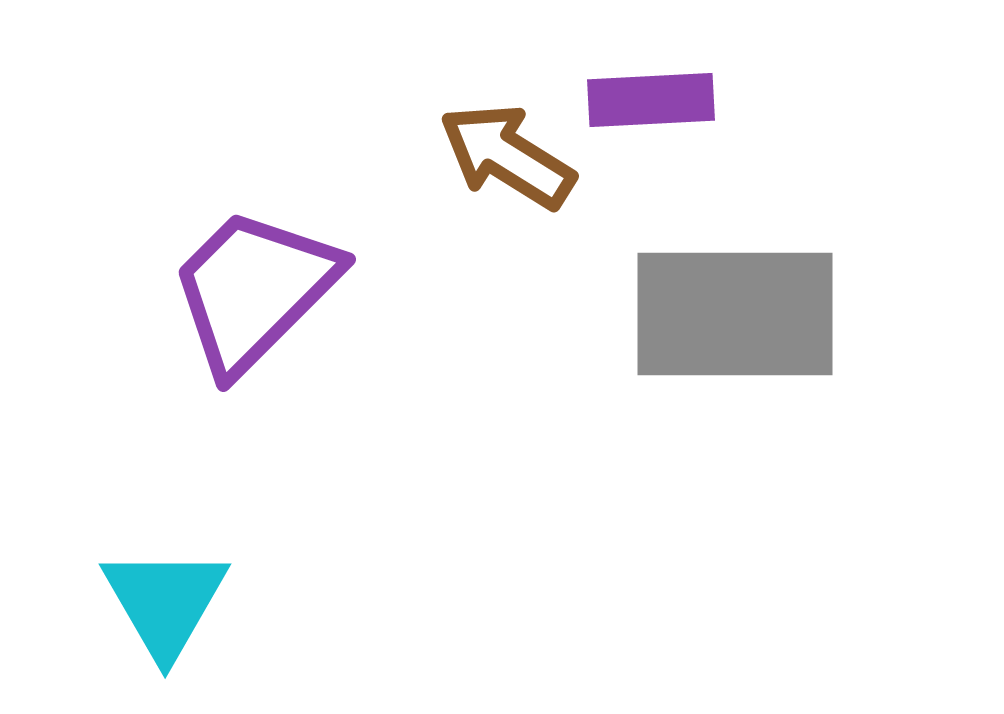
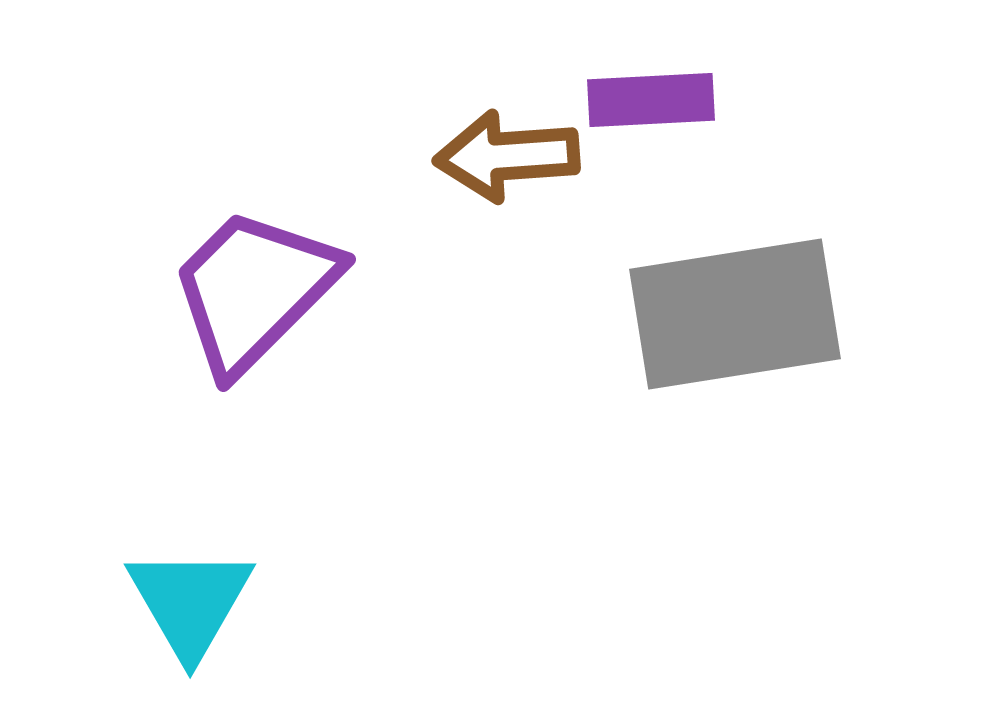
brown arrow: rotated 36 degrees counterclockwise
gray rectangle: rotated 9 degrees counterclockwise
cyan triangle: moved 25 px right
